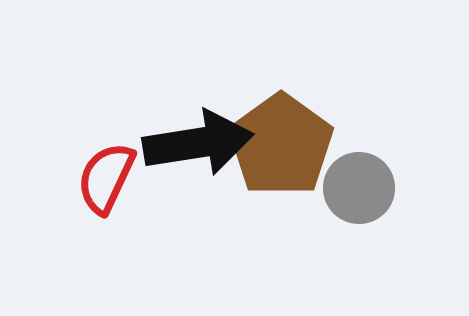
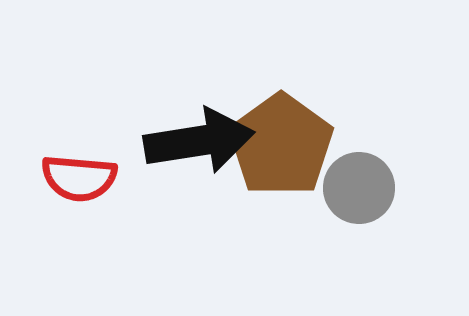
black arrow: moved 1 px right, 2 px up
red semicircle: moved 27 px left; rotated 110 degrees counterclockwise
